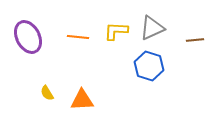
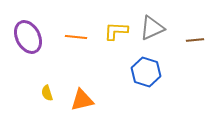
orange line: moved 2 px left
blue hexagon: moved 3 px left, 6 px down
yellow semicircle: rotated 14 degrees clockwise
orange triangle: rotated 10 degrees counterclockwise
